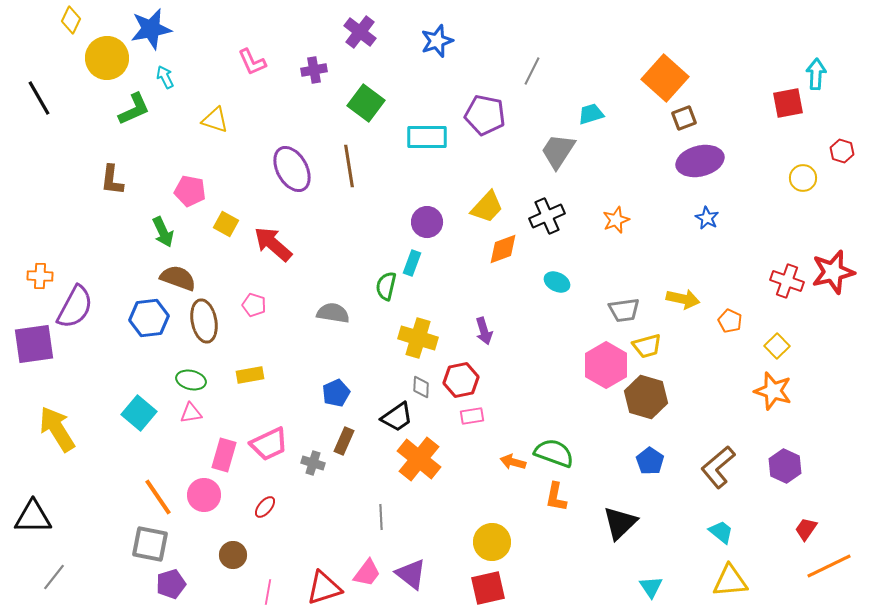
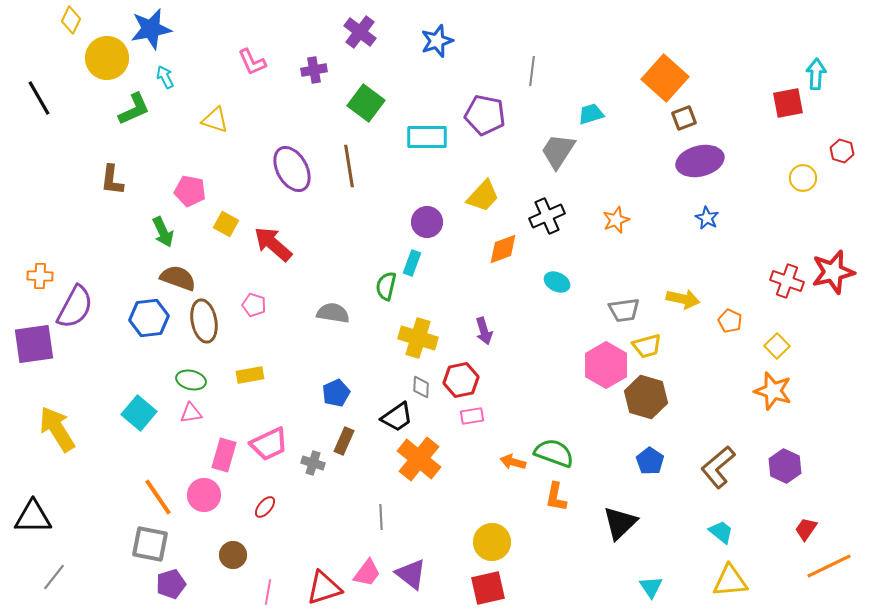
gray line at (532, 71): rotated 20 degrees counterclockwise
yellow trapezoid at (487, 207): moved 4 px left, 11 px up
